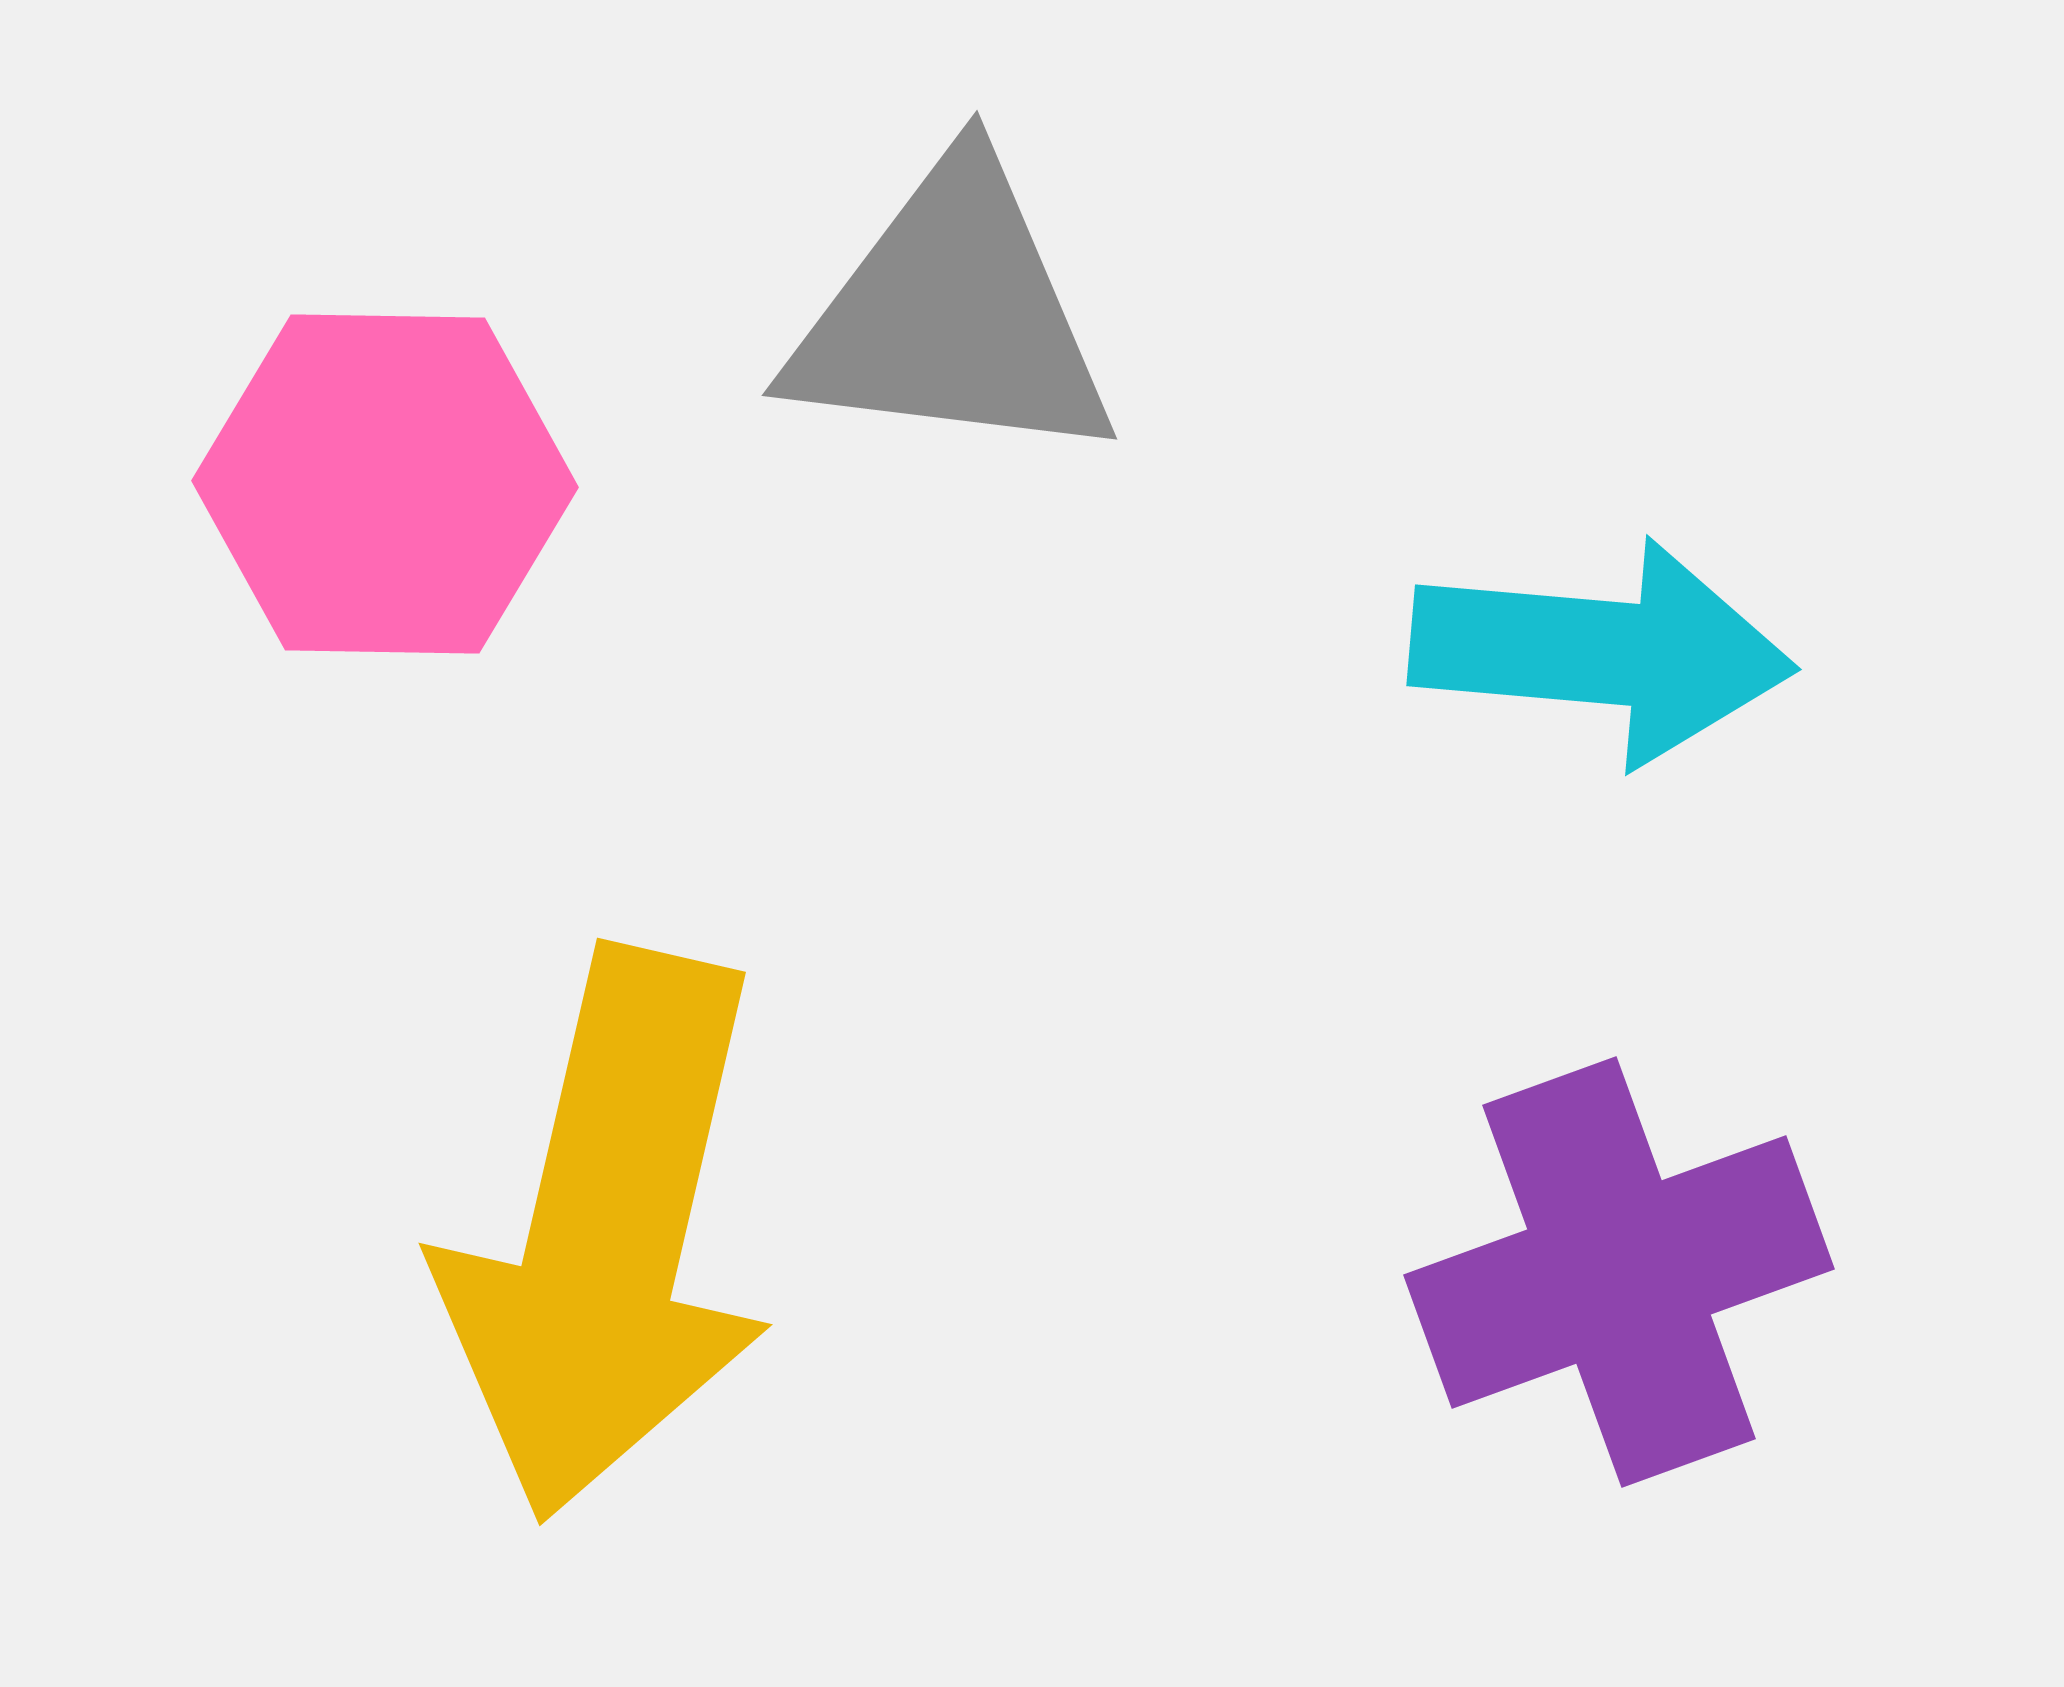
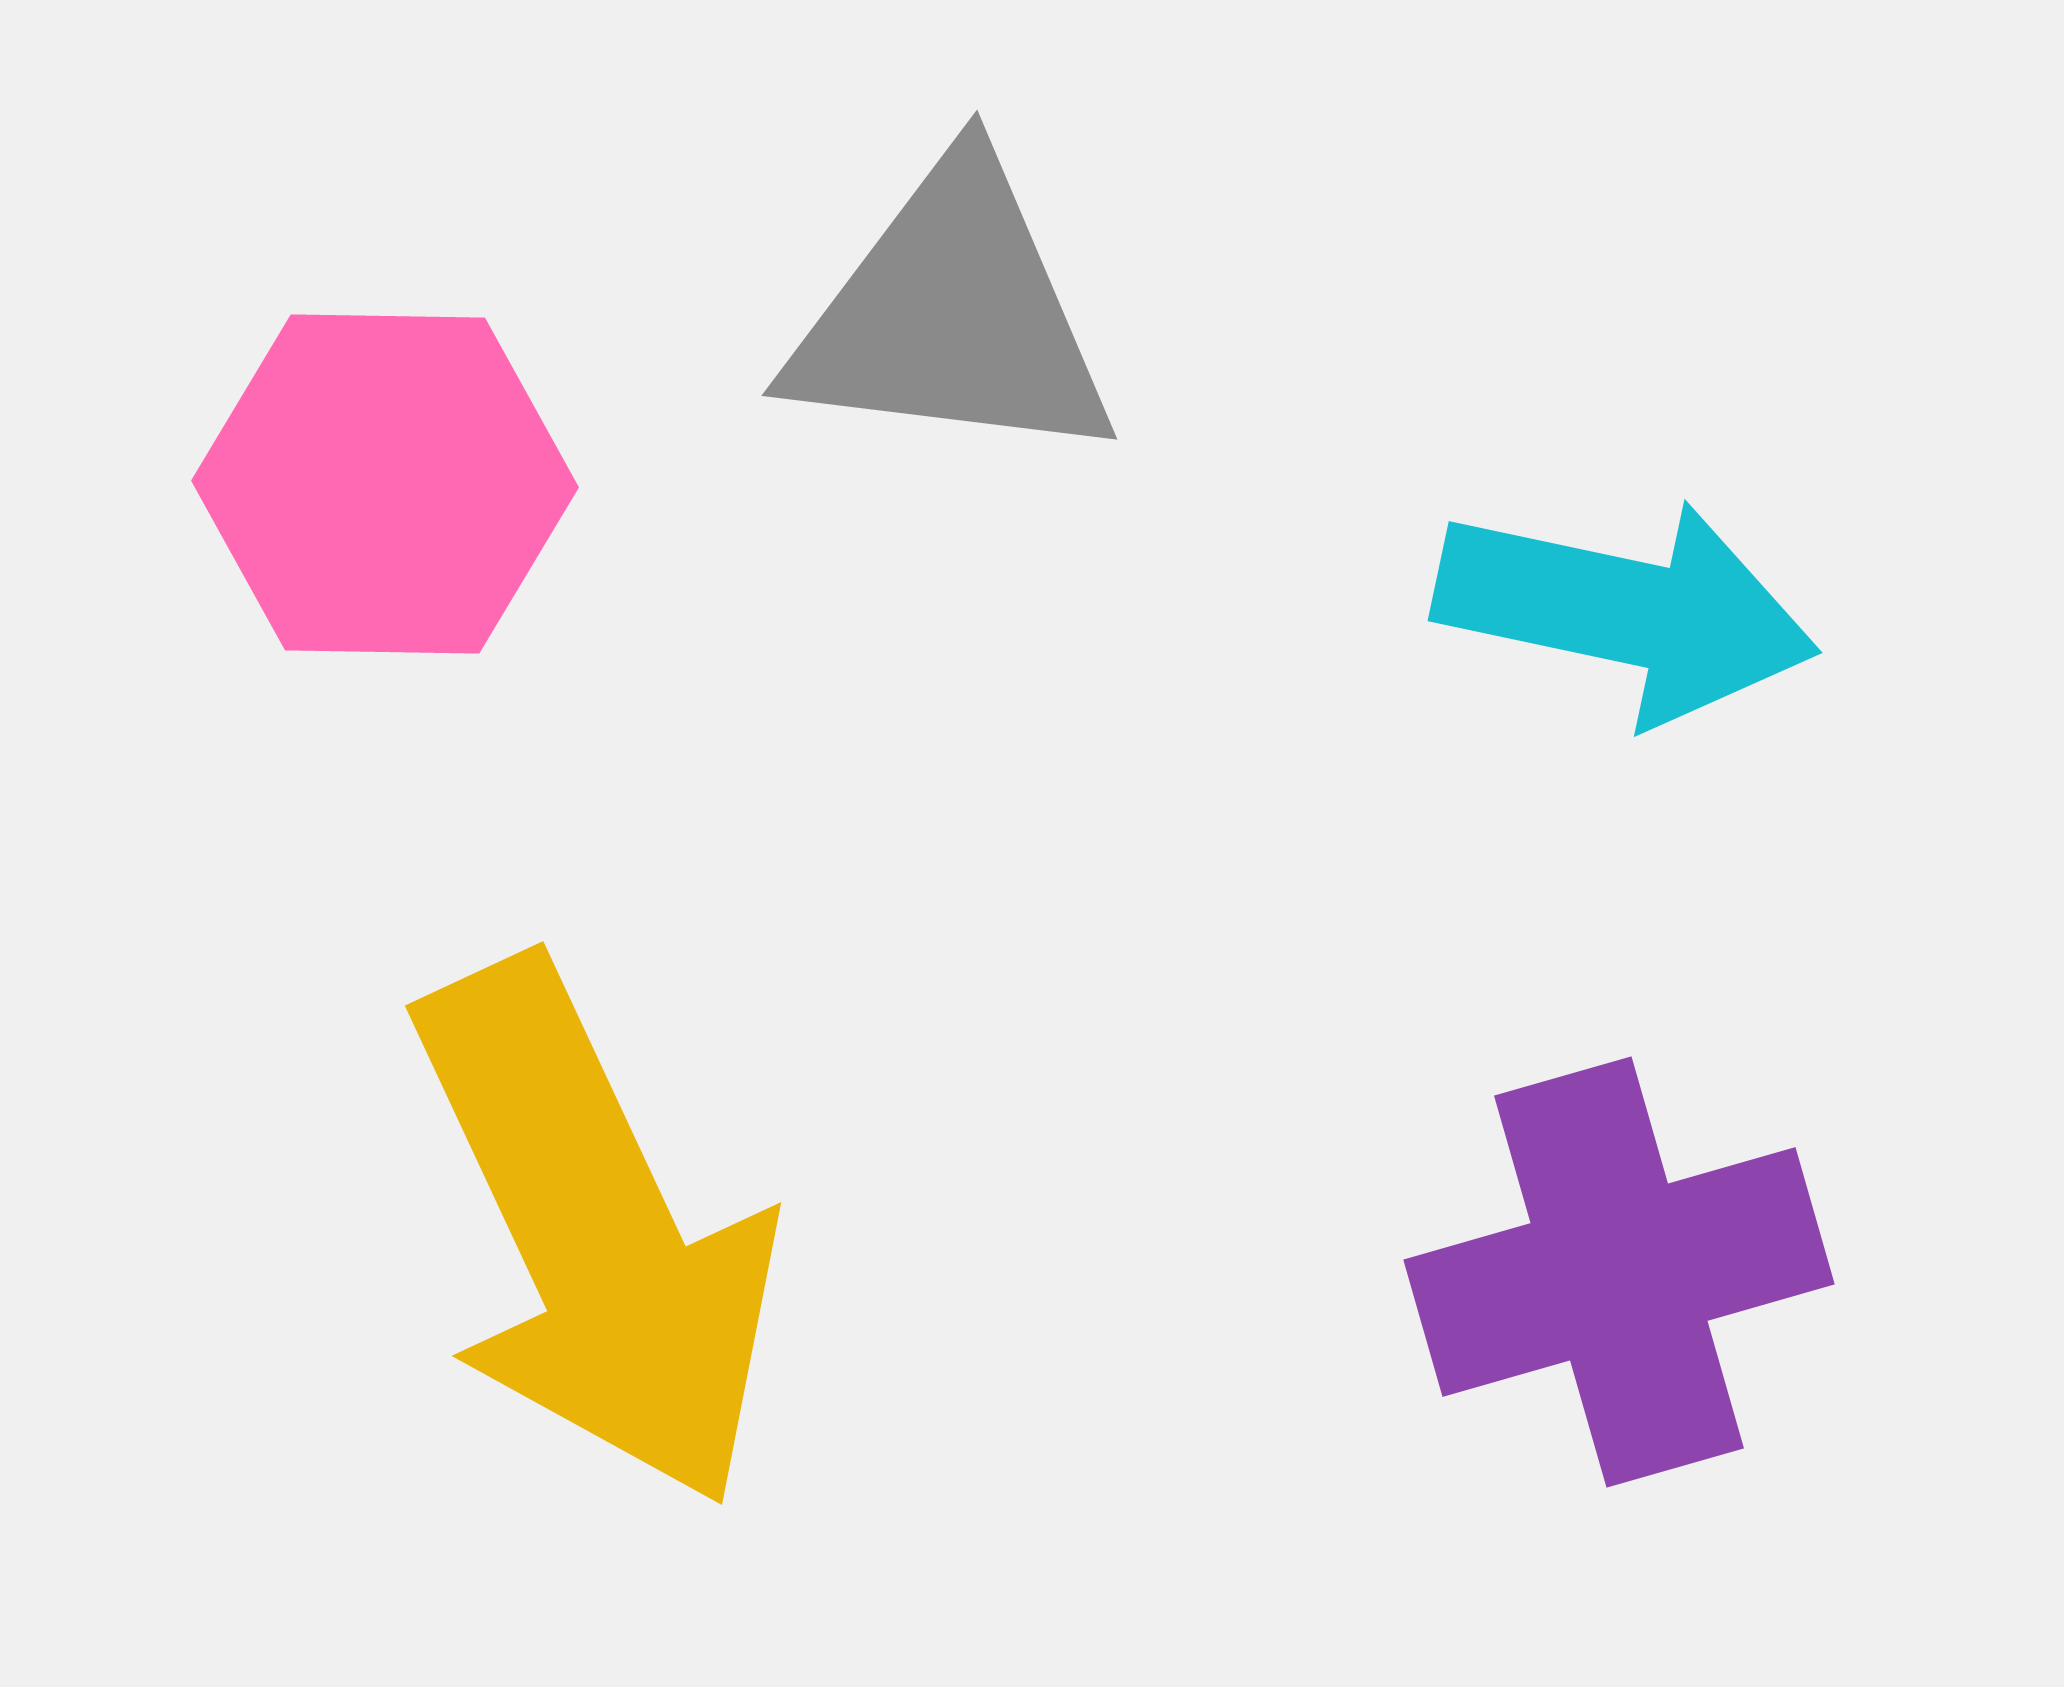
cyan arrow: moved 24 px right, 41 px up; rotated 7 degrees clockwise
yellow arrow: moved 12 px left, 1 px up; rotated 38 degrees counterclockwise
purple cross: rotated 4 degrees clockwise
